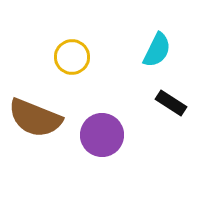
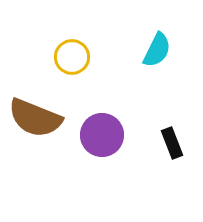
black rectangle: moved 1 px right, 40 px down; rotated 36 degrees clockwise
